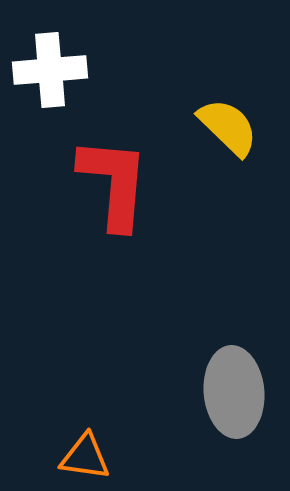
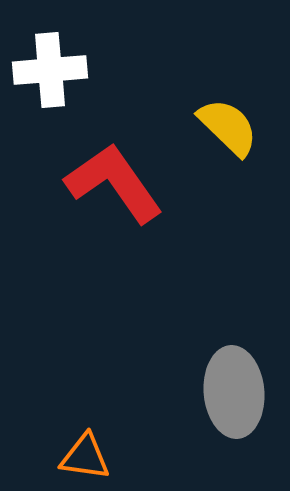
red L-shape: rotated 40 degrees counterclockwise
